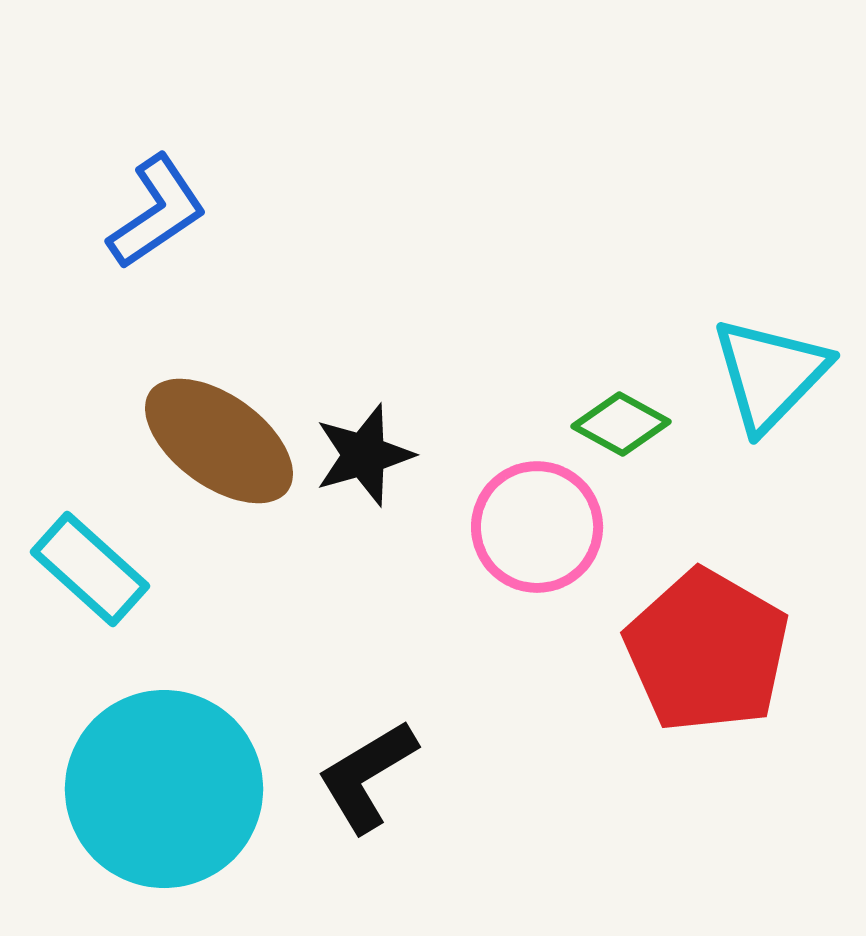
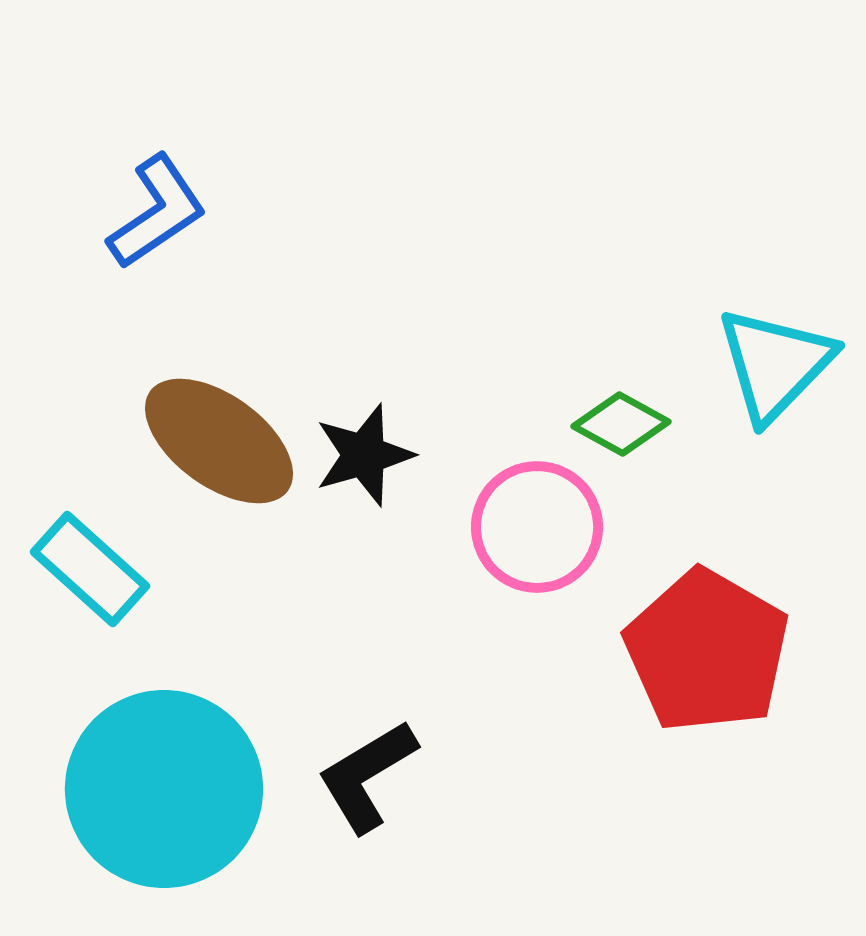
cyan triangle: moved 5 px right, 10 px up
